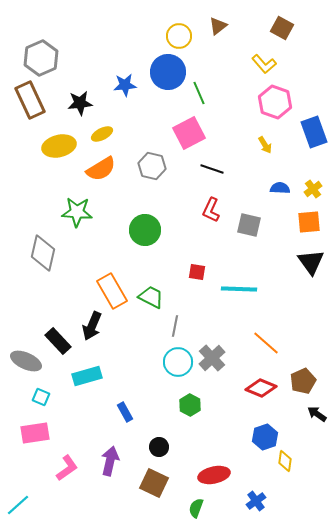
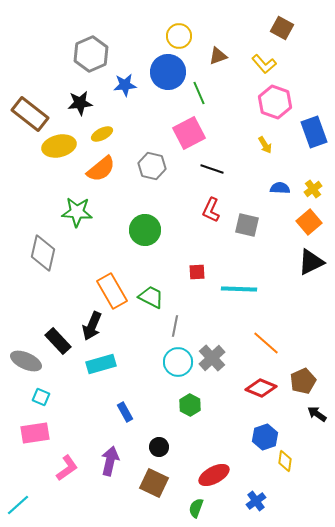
brown triangle at (218, 26): moved 30 px down; rotated 18 degrees clockwise
gray hexagon at (41, 58): moved 50 px right, 4 px up
brown rectangle at (30, 100): moved 14 px down; rotated 27 degrees counterclockwise
orange semicircle at (101, 169): rotated 8 degrees counterclockwise
orange square at (309, 222): rotated 35 degrees counterclockwise
gray square at (249, 225): moved 2 px left
black triangle at (311, 262): rotated 40 degrees clockwise
red square at (197, 272): rotated 12 degrees counterclockwise
cyan rectangle at (87, 376): moved 14 px right, 12 px up
red ellipse at (214, 475): rotated 16 degrees counterclockwise
